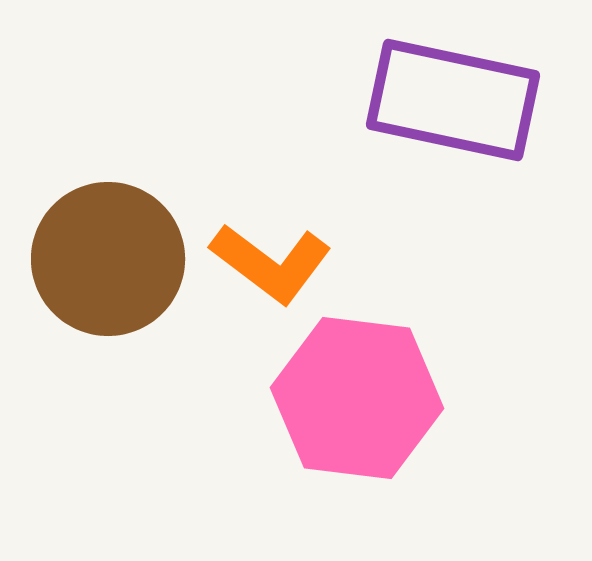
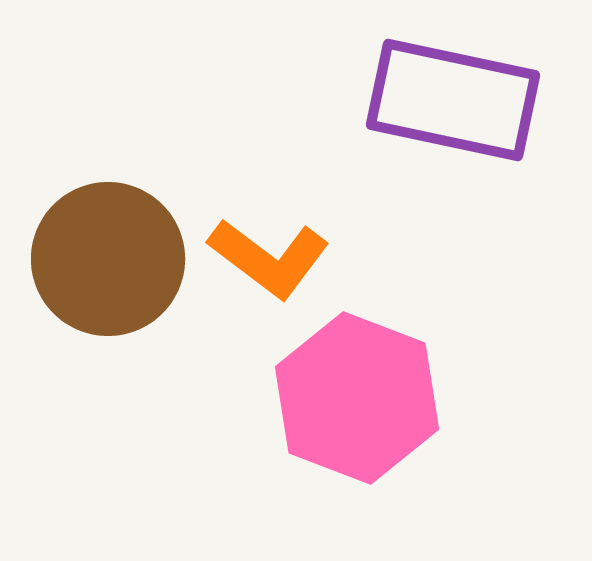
orange L-shape: moved 2 px left, 5 px up
pink hexagon: rotated 14 degrees clockwise
